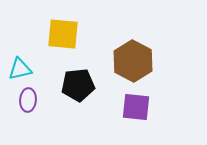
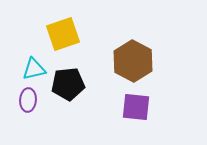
yellow square: rotated 24 degrees counterclockwise
cyan triangle: moved 14 px right
black pentagon: moved 10 px left, 1 px up
